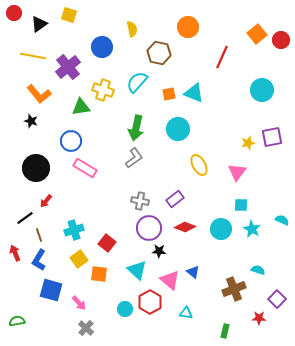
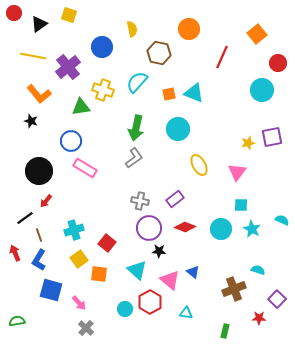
orange circle at (188, 27): moved 1 px right, 2 px down
red circle at (281, 40): moved 3 px left, 23 px down
black circle at (36, 168): moved 3 px right, 3 px down
